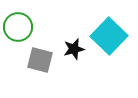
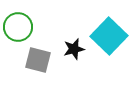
gray square: moved 2 px left
